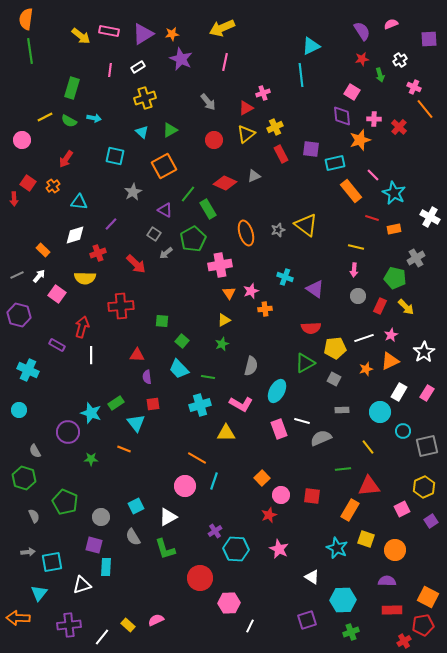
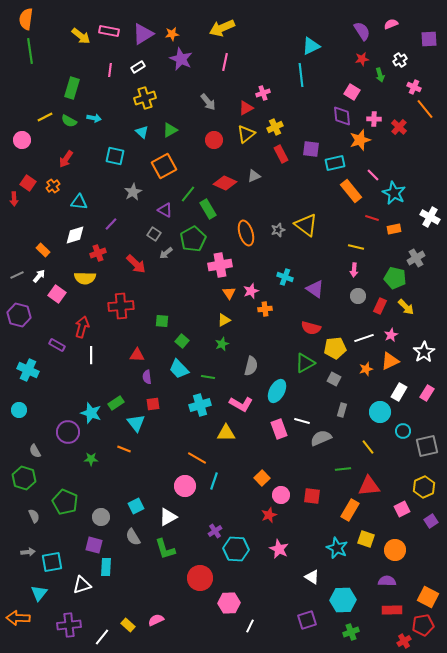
red semicircle at (311, 328): rotated 18 degrees clockwise
gray rectangle at (342, 410): rotated 72 degrees counterclockwise
